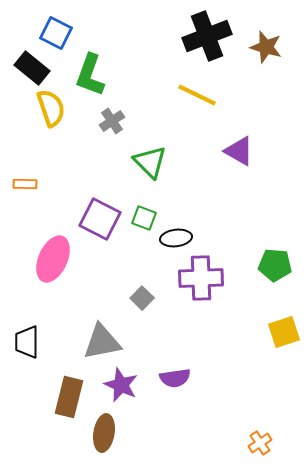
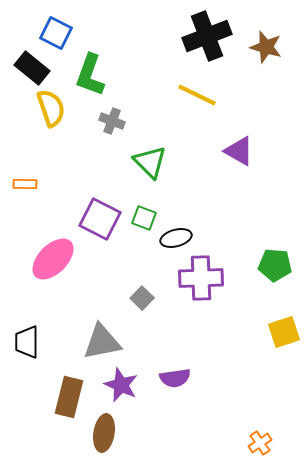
gray cross: rotated 35 degrees counterclockwise
black ellipse: rotated 8 degrees counterclockwise
pink ellipse: rotated 21 degrees clockwise
